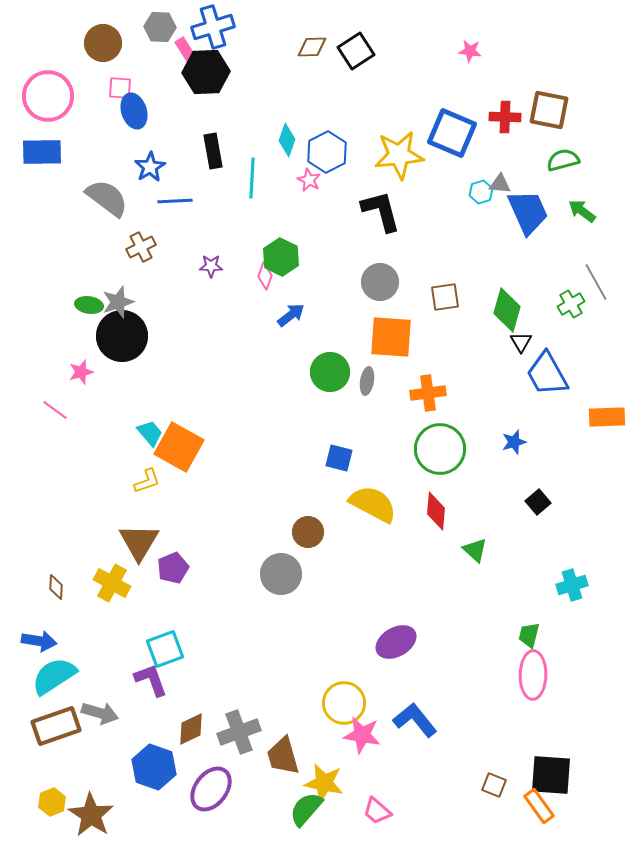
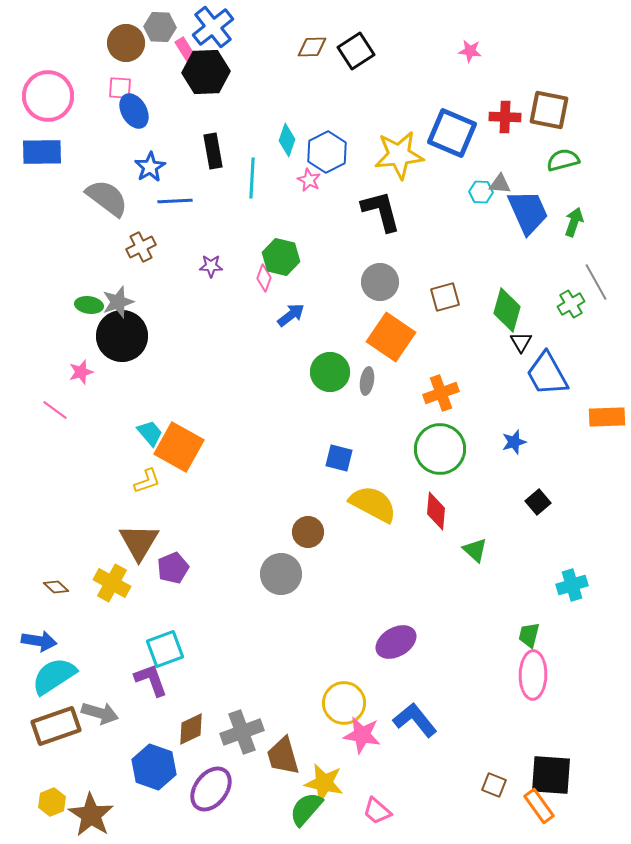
blue cross at (213, 27): rotated 21 degrees counterclockwise
brown circle at (103, 43): moved 23 px right
blue ellipse at (134, 111): rotated 12 degrees counterclockwise
cyan hexagon at (481, 192): rotated 20 degrees clockwise
green arrow at (582, 211): moved 8 px left, 11 px down; rotated 72 degrees clockwise
green hexagon at (281, 257): rotated 12 degrees counterclockwise
pink diamond at (265, 276): moved 1 px left, 2 px down
brown square at (445, 297): rotated 8 degrees counterclockwise
orange square at (391, 337): rotated 30 degrees clockwise
orange cross at (428, 393): moved 13 px right; rotated 12 degrees counterclockwise
brown diamond at (56, 587): rotated 50 degrees counterclockwise
gray cross at (239, 732): moved 3 px right
